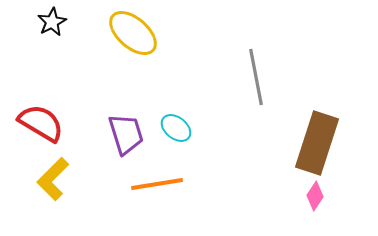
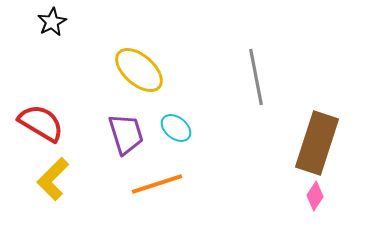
yellow ellipse: moved 6 px right, 37 px down
orange line: rotated 9 degrees counterclockwise
